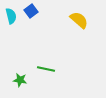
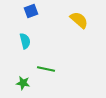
blue square: rotated 16 degrees clockwise
cyan semicircle: moved 14 px right, 25 px down
green star: moved 3 px right, 3 px down
